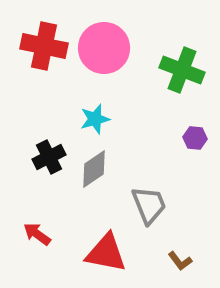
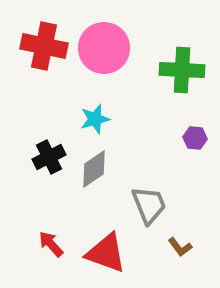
green cross: rotated 18 degrees counterclockwise
red arrow: moved 14 px right, 10 px down; rotated 12 degrees clockwise
red triangle: rotated 9 degrees clockwise
brown L-shape: moved 14 px up
